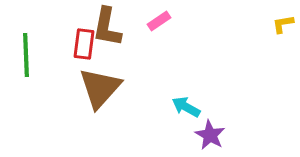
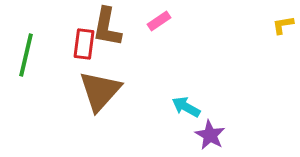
yellow L-shape: moved 1 px down
green line: rotated 15 degrees clockwise
brown triangle: moved 3 px down
